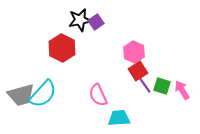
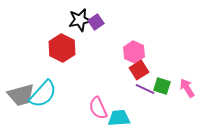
red square: moved 1 px right, 1 px up
purple line: moved 1 px right, 5 px down; rotated 30 degrees counterclockwise
pink arrow: moved 5 px right, 2 px up
pink semicircle: moved 13 px down
